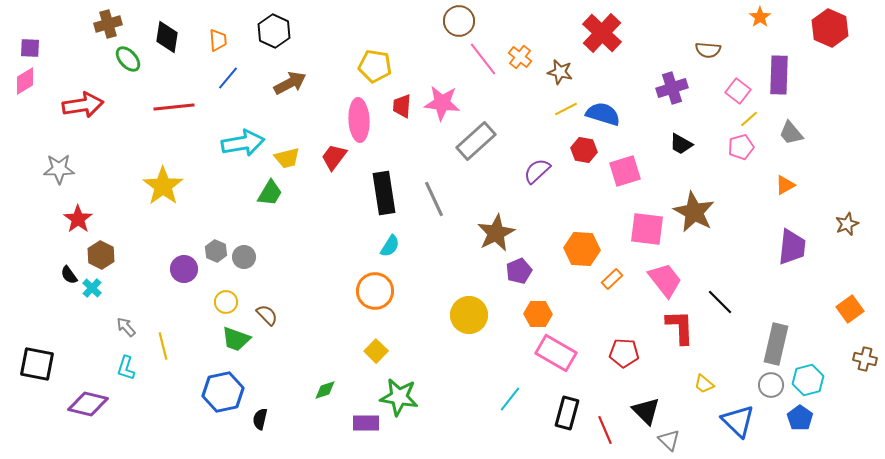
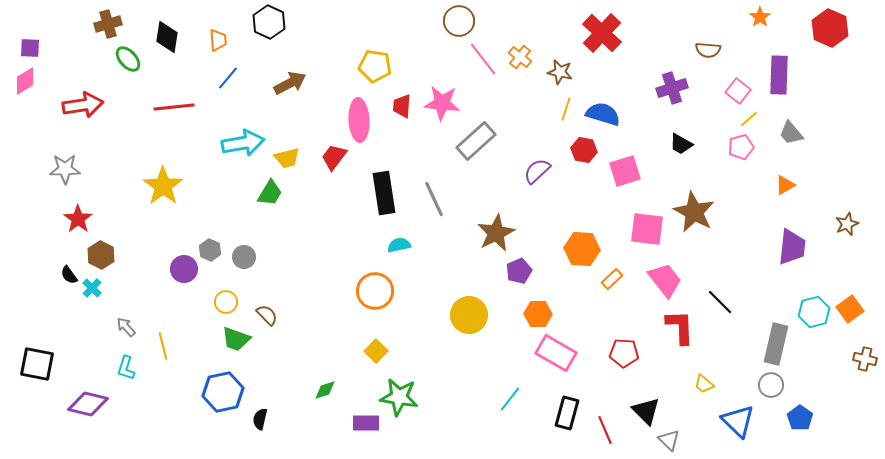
black hexagon at (274, 31): moved 5 px left, 9 px up
yellow line at (566, 109): rotated 45 degrees counterclockwise
gray star at (59, 169): moved 6 px right
cyan semicircle at (390, 246): moved 9 px right, 1 px up; rotated 135 degrees counterclockwise
gray hexagon at (216, 251): moved 6 px left, 1 px up
cyan hexagon at (808, 380): moved 6 px right, 68 px up
